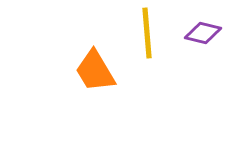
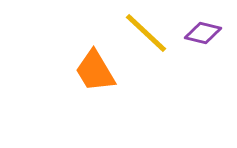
yellow line: moved 1 px left; rotated 42 degrees counterclockwise
